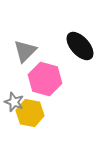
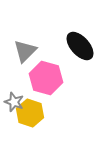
pink hexagon: moved 1 px right, 1 px up
yellow hexagon: rotated 8 degrees clockwise
